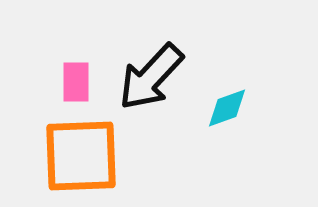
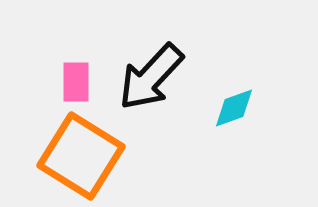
cyan diamond: moved 7 px right
orange square: rotated 34 degrees clockwise
